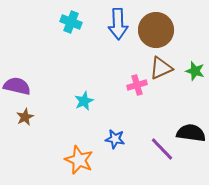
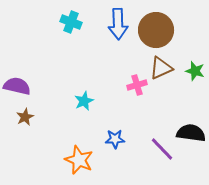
blue star: rotated 12 degrees counterclockwise
